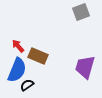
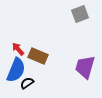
gray square: moved 1 px left, 2 px down
red arrow: moved 3 px down
blue semicircle: moved 1 px left
black semicircle: moved 2 px up
